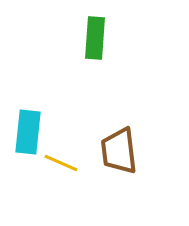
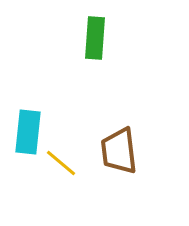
yellow line: rotated 16 degrees clockwise
